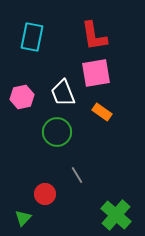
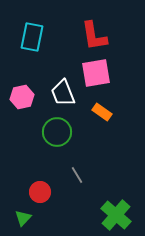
red circle: moved 5 px left, 2 px up
